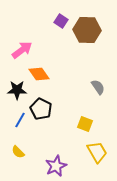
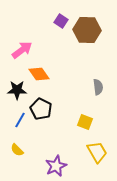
gray semicircle: rotated 28 degrees clockwise
yellow square: moved 2 px up
yellow semicircle: moved 1 px left, 2 px up
